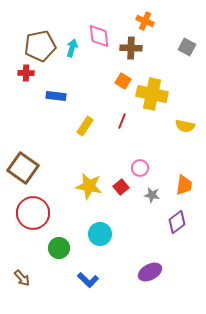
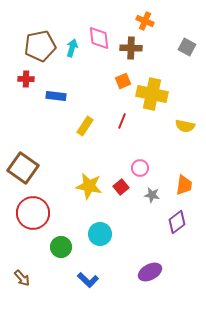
pink diamond: moved 2 px down
red cross: moved 6 px down
orange square: rotated 35 degrees clockwise
green circle: moved 2 px right, 1 px up
